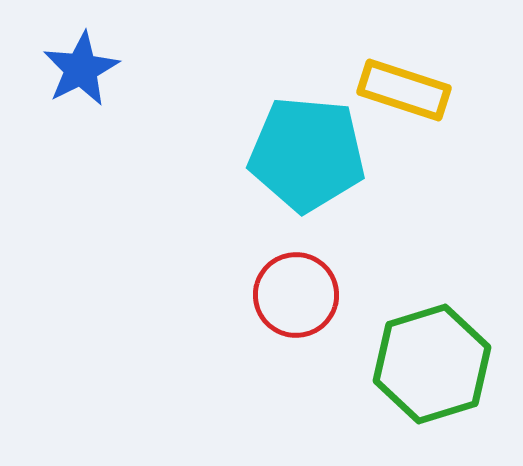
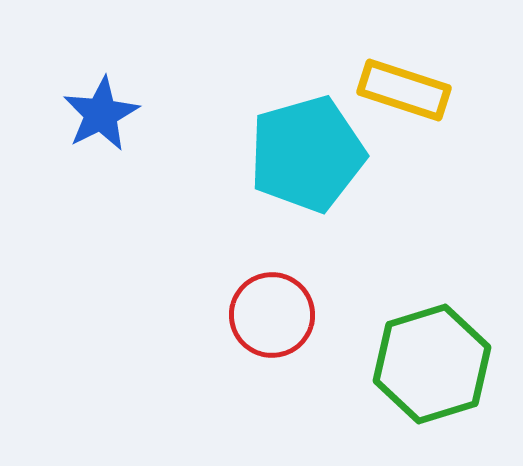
blue star: moved 20 px right, 45 px down
cyan pentagon: rotated 21 degrees counterclockwise
red circle: moved 24 px left, 20 px down
